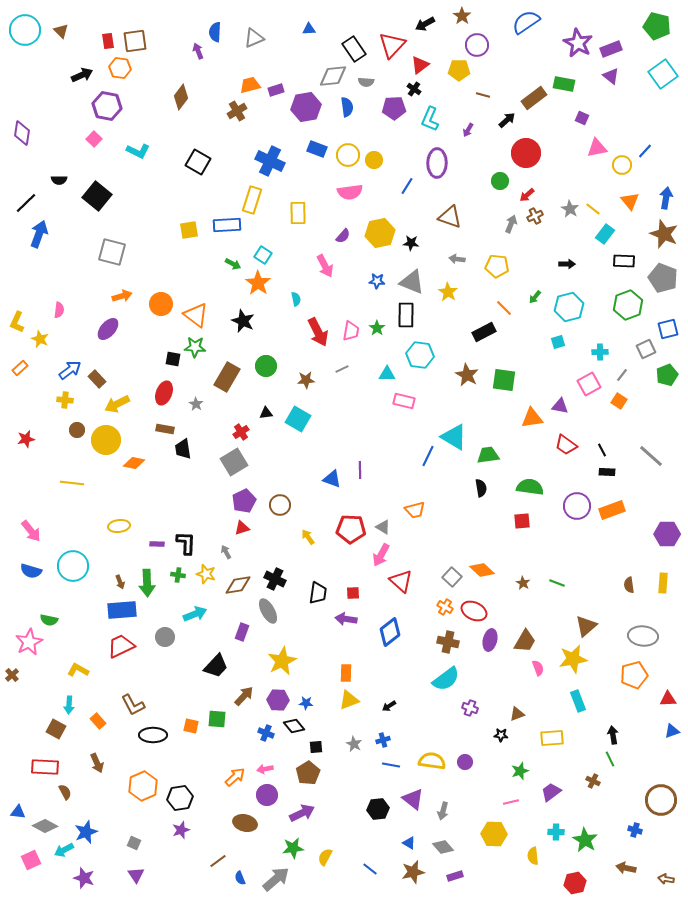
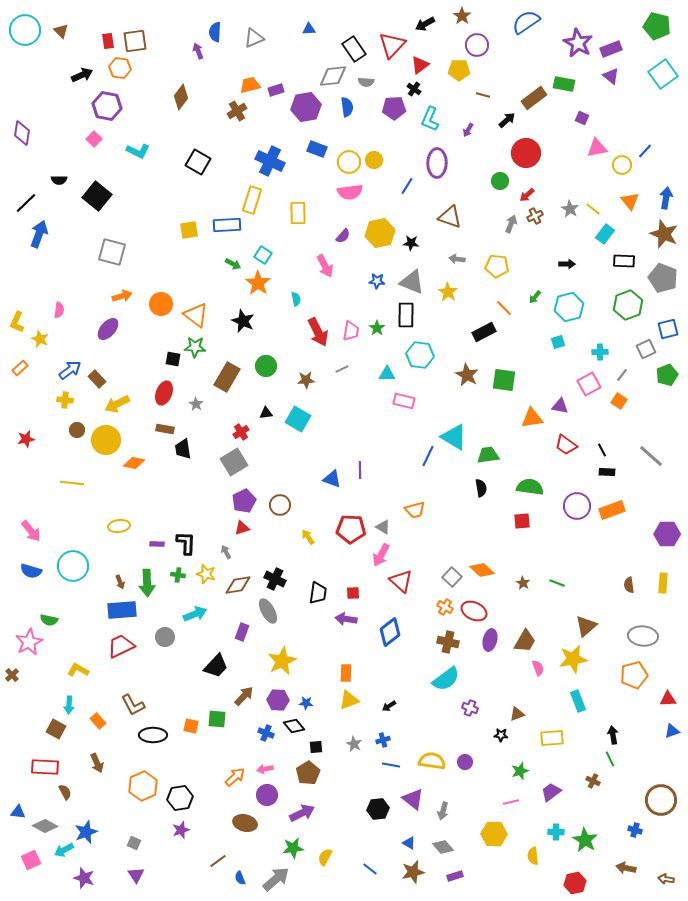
yellow circle at (348, 155): moved 1 px right, 7 px down
